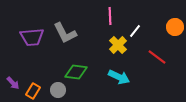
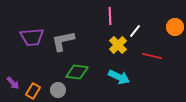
gray L-shape: moved 2 px left, 8 px down; rotated 105 degrees clockwise
red line: moved 5 px left, 1 px up; rotated 24 degrees counterclockwise
green diamond: moved 1 px right
